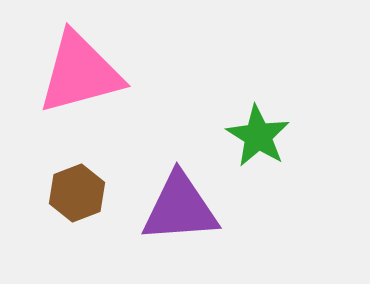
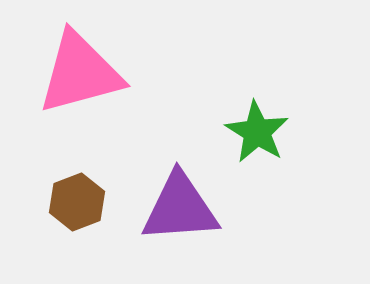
green star: moved 1 px left, 4 px up
brown hexagon: moved 9 px down
